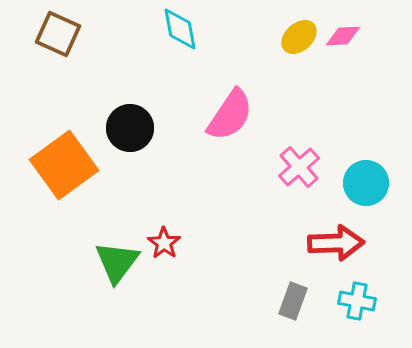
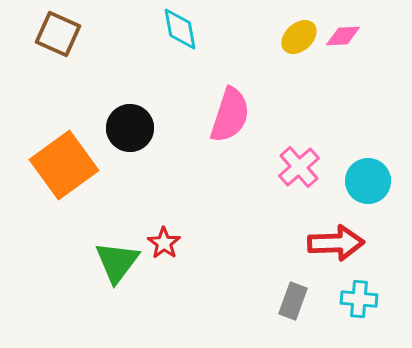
pink semicircle: rotated 16 degrees counterclockwise
cyan circle: moved 2 px right, 2 px up
cyan cross: moved 2 px right, 2 px up; rotated 6 degrees counterclockwise
